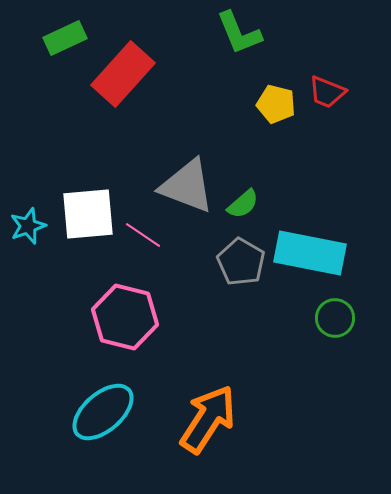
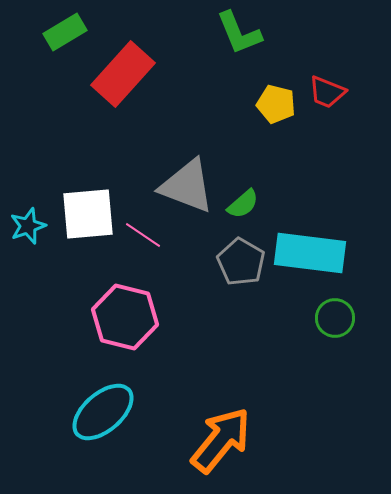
green rectangle: moved 6 px up; rotated 6 degrees counterclockwise
cyan rectangle: rotated 4 degrees counterclockwise
orange arrow: moved 13 px right, 21 px down; rotated 6 degrees clockwise
